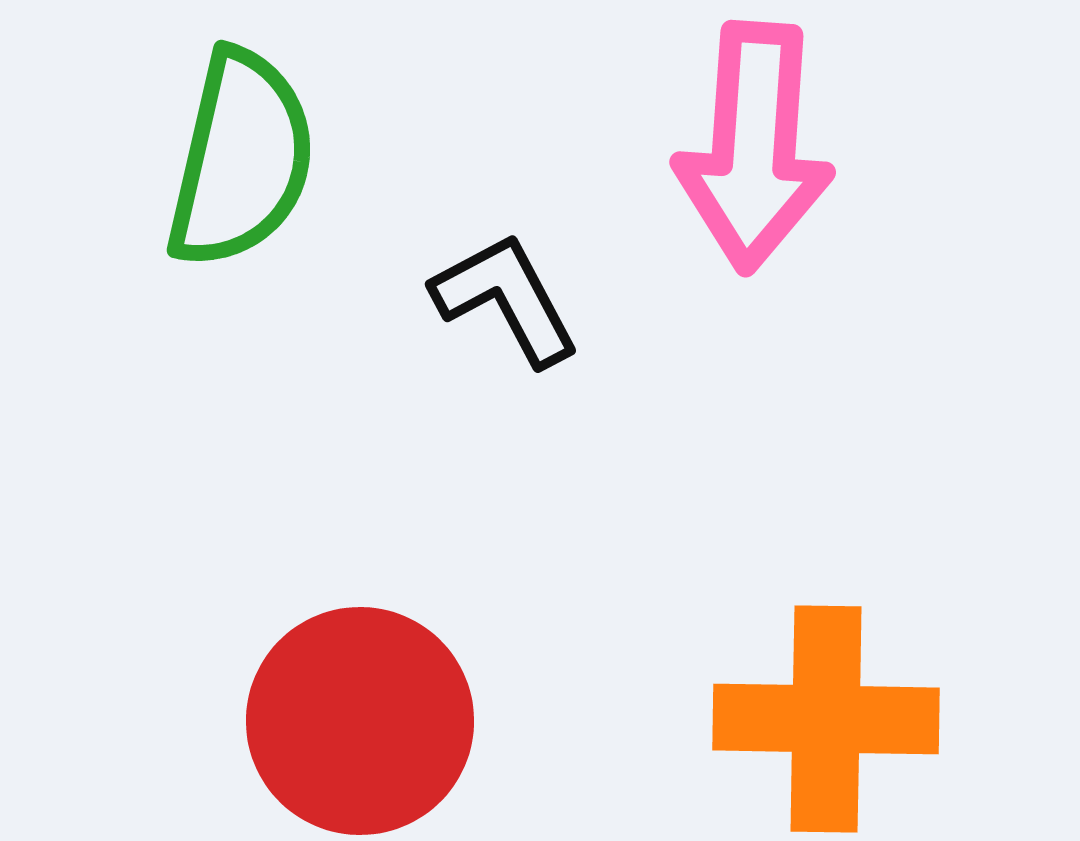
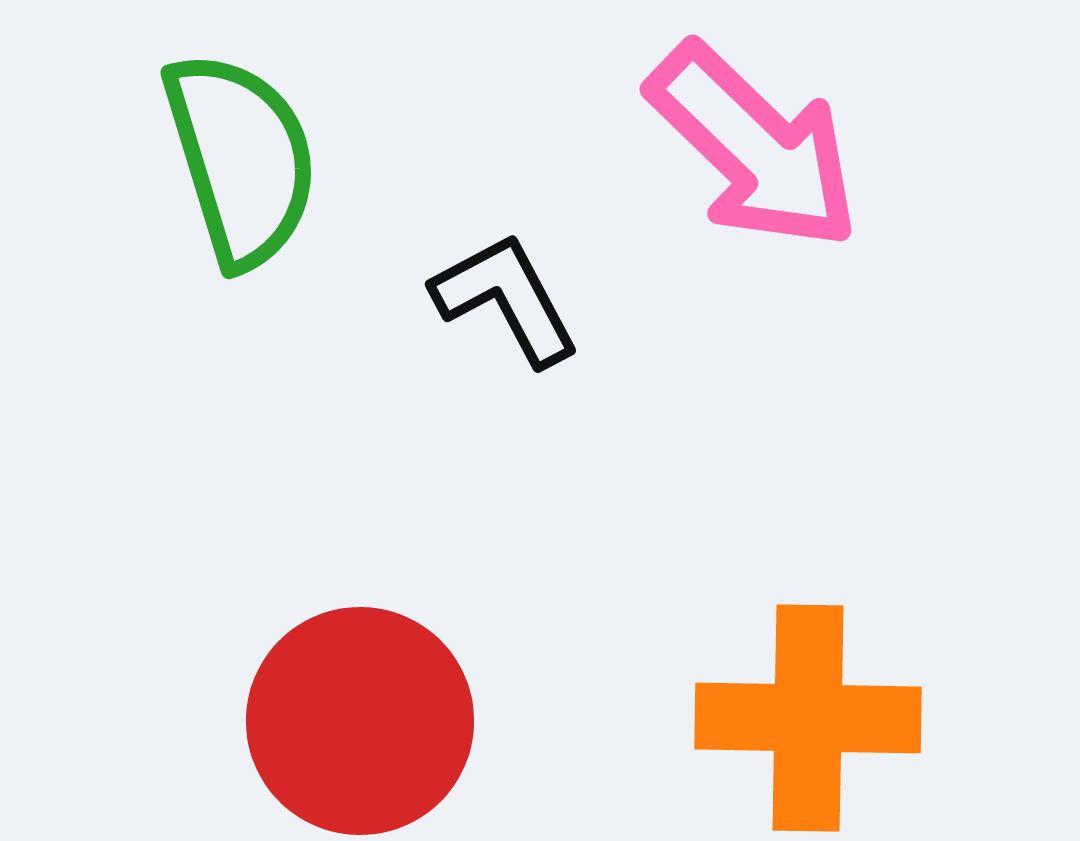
pink arrow: rotated 50 degrees counterclockwise
green semicircle: rotated 30 degrees counterclockwise
orange cross: moved 18 px left, 1 px up
